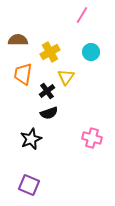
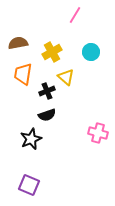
pink line: moved 7 px left
brown semicircle: moved 3 px down; rotated 12 degrees counterclockwise
yellow cross: moved 2 px right
yellow triangle: rotated 24 degrees counterclockwise
black cross: rotated 14 degrees clockwise
black semicircle: moved 2 px left, 2 px down
pink cross: moved 6 px right, 5 px up
